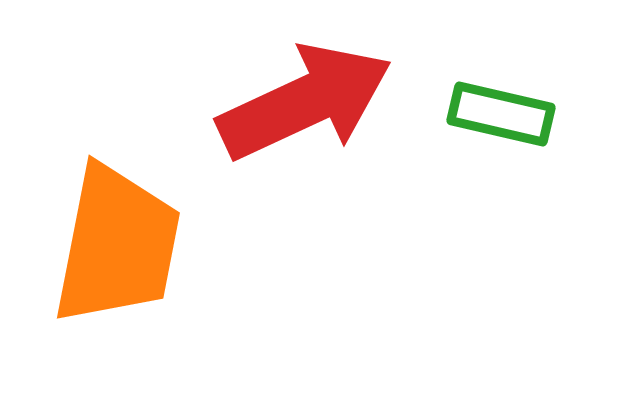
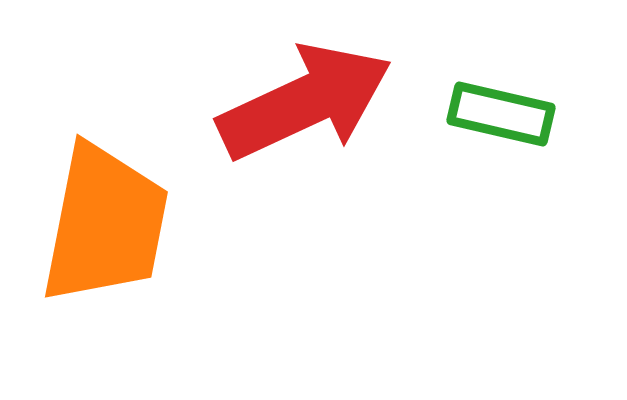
orange trapezoid: moved 12 px left, 21 px up
